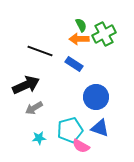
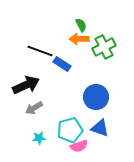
green cross: moved 13 px down
blue rectangle: moved 12 px left
pink semicircle: moved 2 px left; rotated 48 degrees counterclockwise
